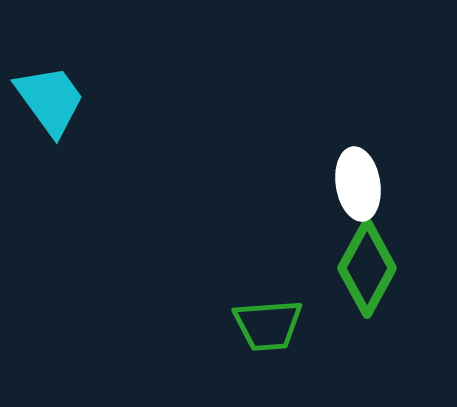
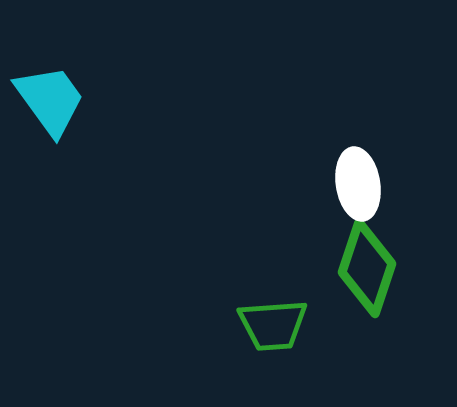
green diamond: rotated 10 degrees counterclockwise
green trapezoid: moved 5 px right
